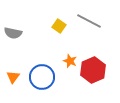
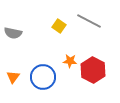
orange star: rotated 16 degrees counterclockwise
red hexagon: rotated 10 degrees counterclockwise
blue circle: moved 1 px right
